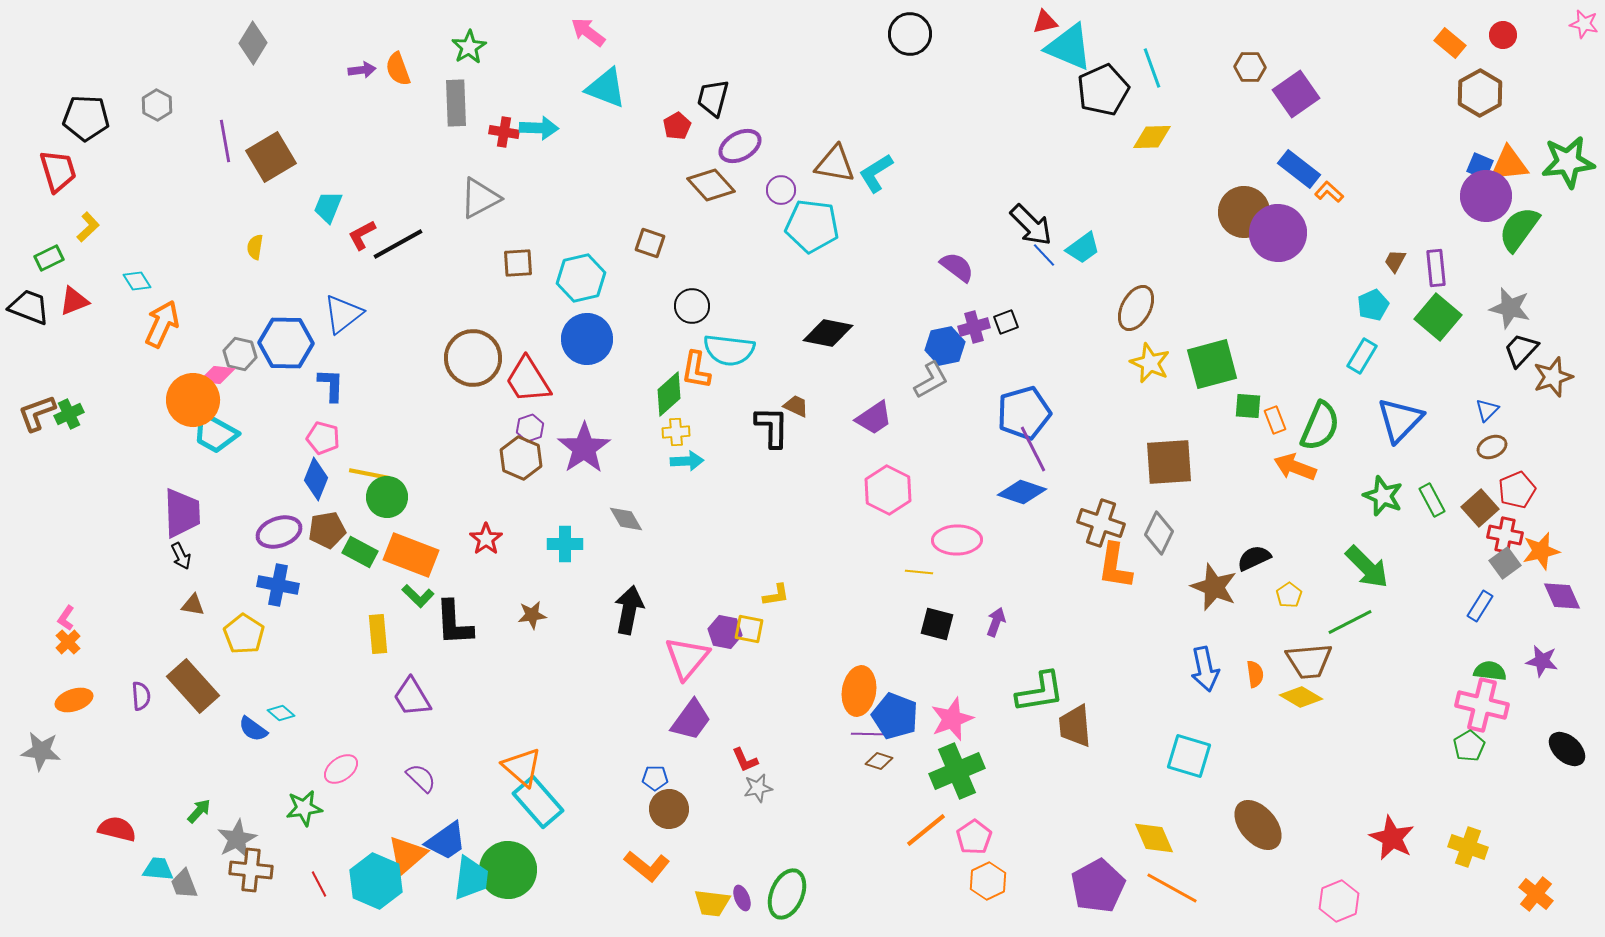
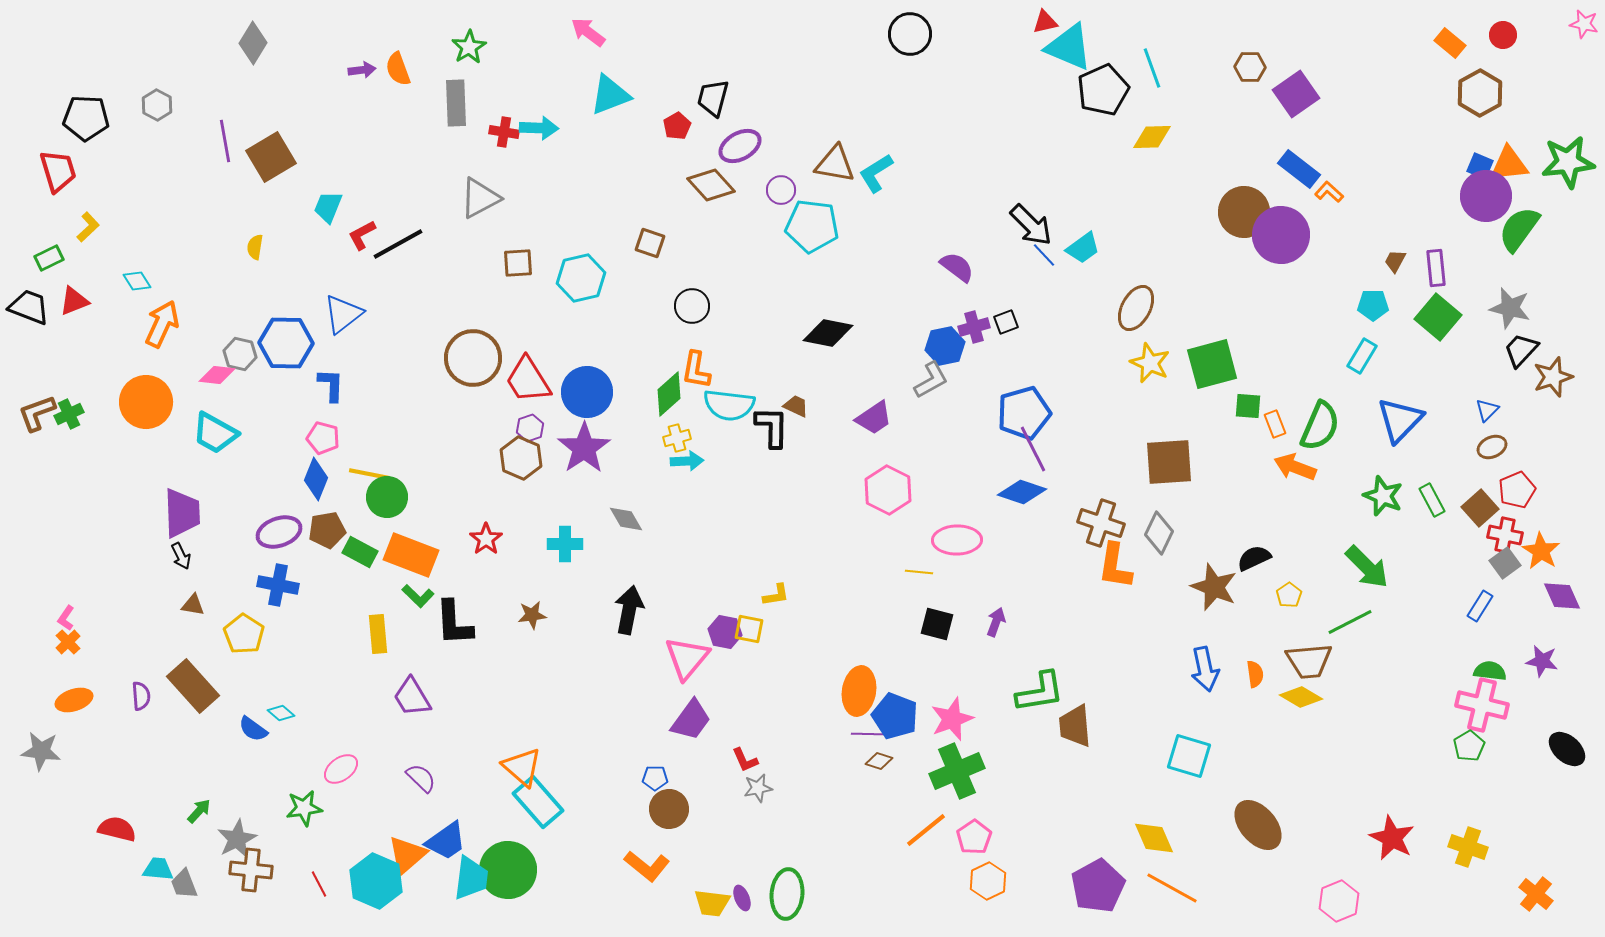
cyan triangle at (606, 88): moved 4 px right, 7 px down; rotated 42 degrees counterclockwise
purple circle at (1278, 233): moved 3 px right, 2 px down
cyan pentagon at (1373, 305): rotated 24 degrees clockwise
blue circle at (587, 339): moved 53 px down
cyan semicircle at (729, 350): moved 55 px down
orange circle at (193, 400): moved 47 px left, 2 px down
orange rectangle at (1275, 420): moved 4 px down
yellow cross at (676, 432): moved 1 px right, 6 px down; rotated 12 degrees counterclockwise
orange star at (1541, 551): rotated 27 degrees counterclockwise
green ellipse at (787, 894): rotated 18 degrees counterclockwise
